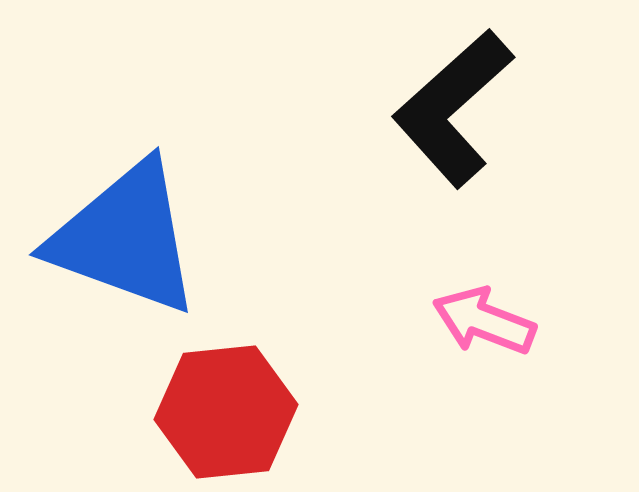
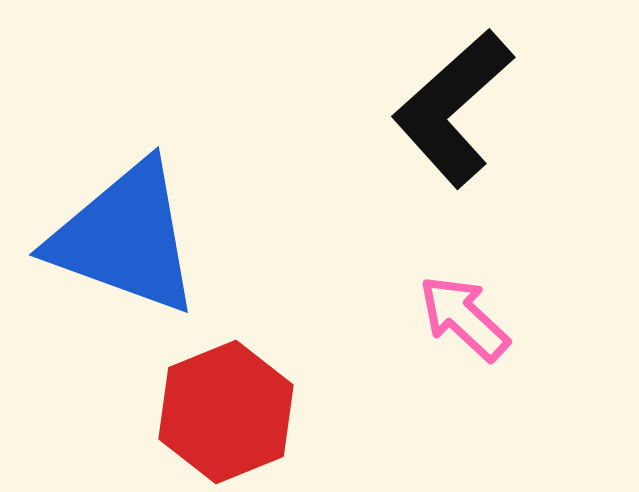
pink arrow: moved 20 px left, 3 px up; rotated 22 degrees clockwise
red hexagon: rotated 16 degrees counterclockwise
